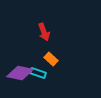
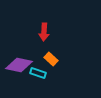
red arrow: rotated 24 degrees clockwise
purple diamond: moved 1 px left, 8 px up
